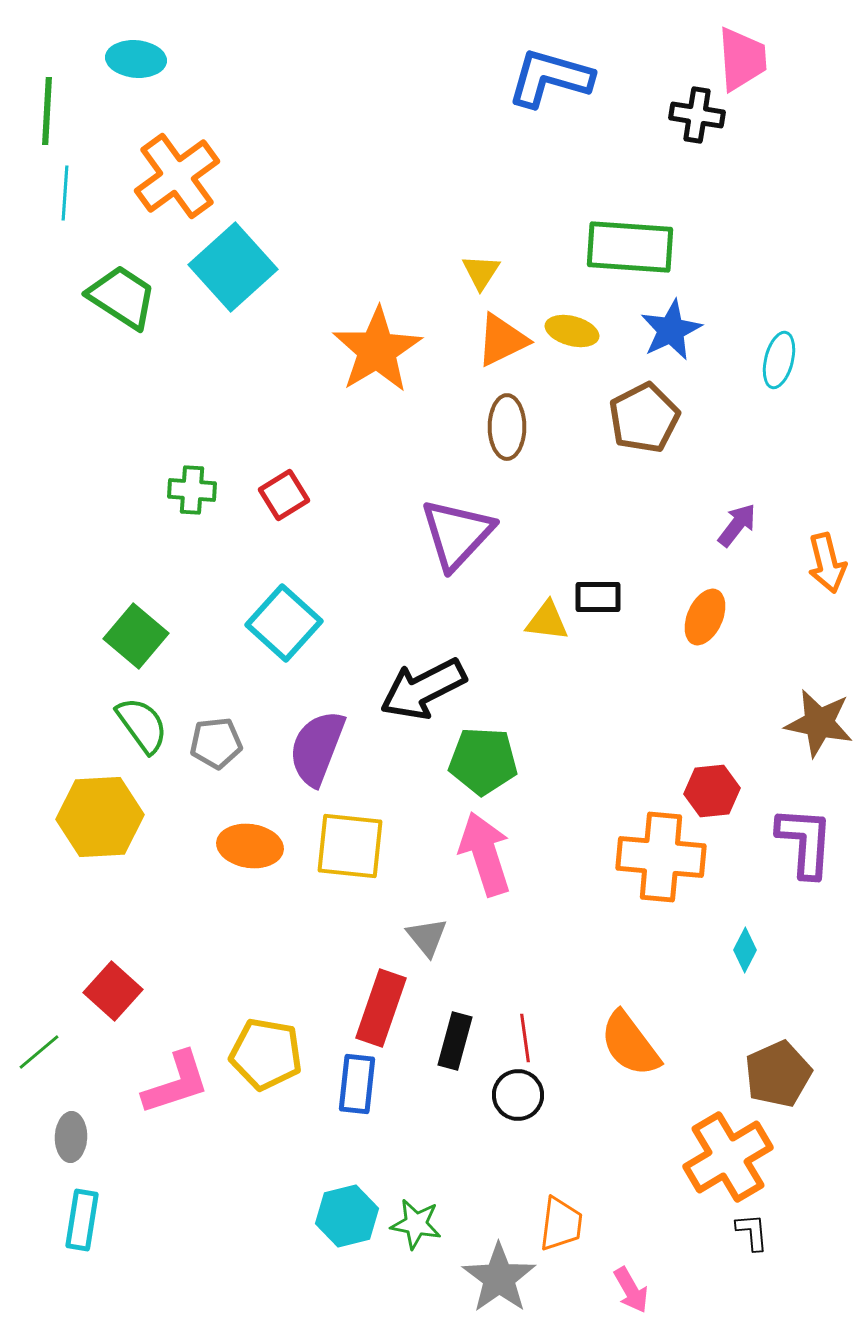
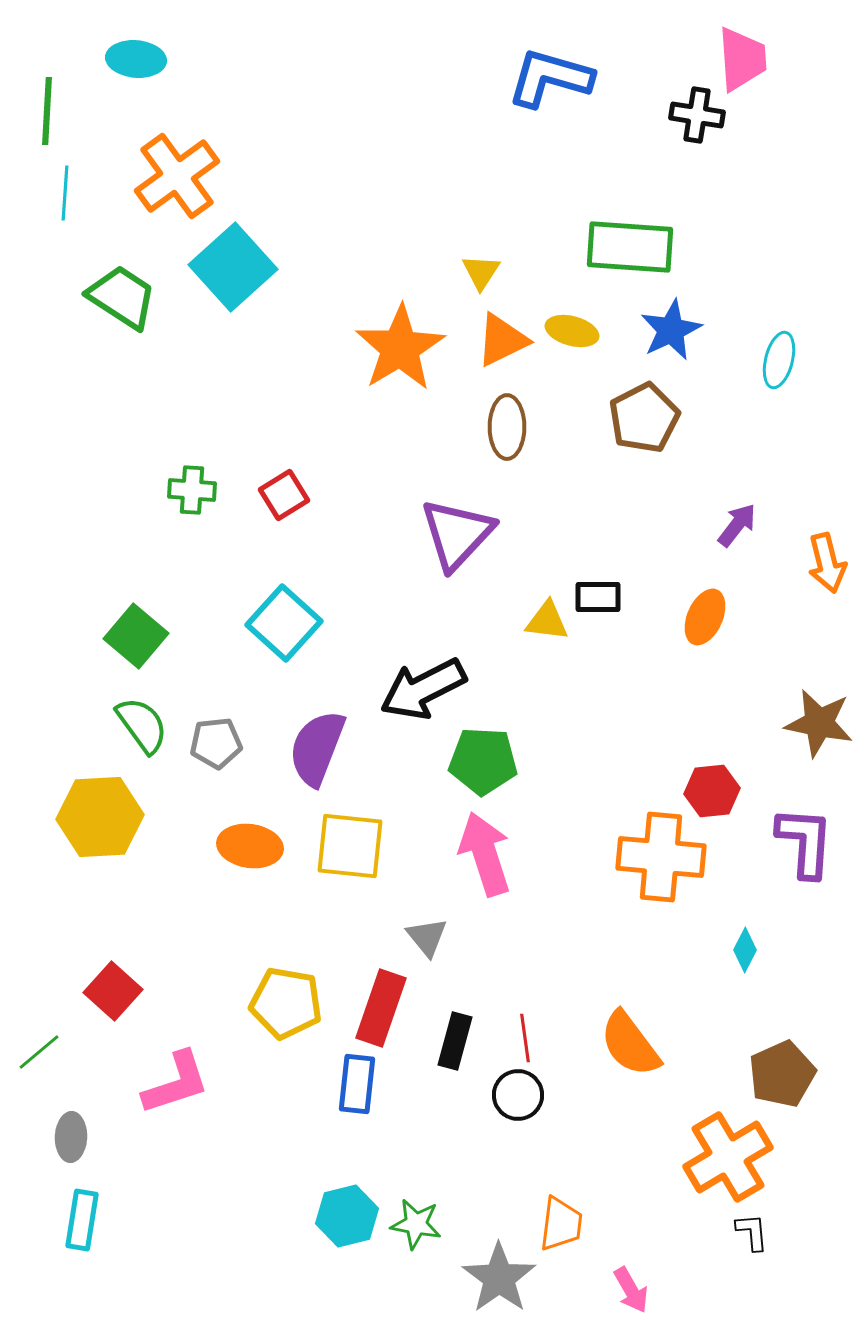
orange star at (377, 350): moved 23 px right, 2 px up
yellow pentagon at (266, 1054): moved 20 px right, 51 px up
brown pentagon at (778, 1074): moved 4 px right
